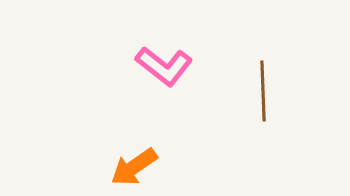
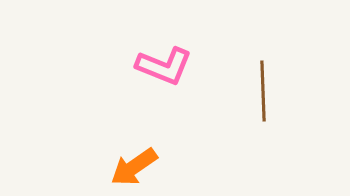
pink L-shape: rotated 16 degrees counterclockwise
